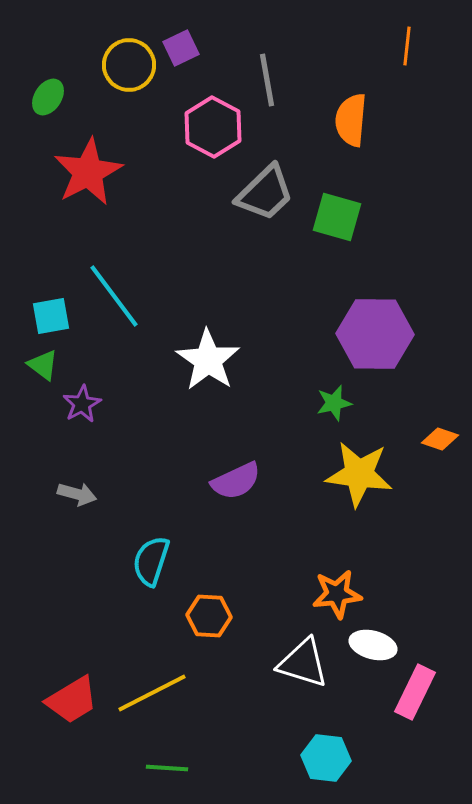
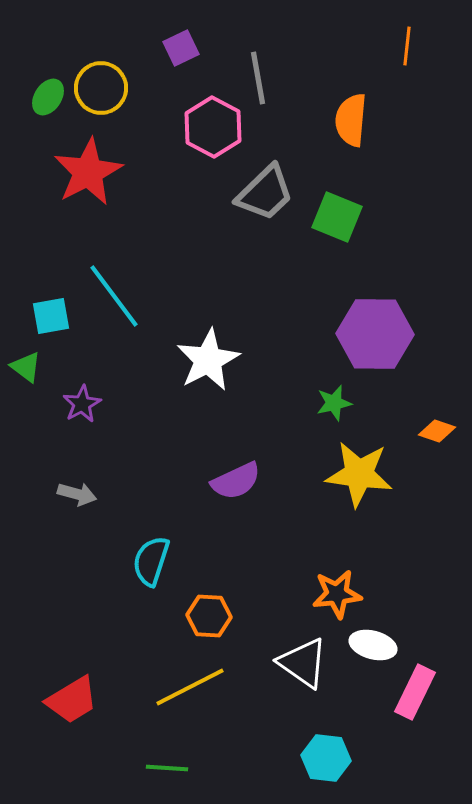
yellow circle: moved 28 px left, 23 px down
gray line: moved 9 px left, 2 px up
green square: rotated 6 degrees clockwise
white star: rotated 10 degrees clockwise
green triangle: moved 17 px left, 2 px down
orange diamond: moved 3 px left, 8 px up
white triangle: rotated 18 degrees clockwise
yellow line: moved 38 px right, 6 px up
